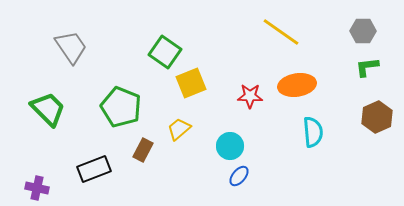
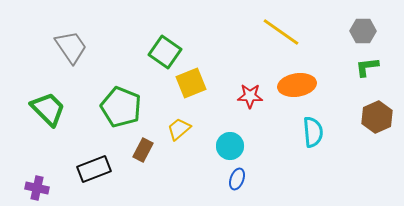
blue ellipse: moved 2 px left, 3 px down; rotated 20 degrees counterclockwise
